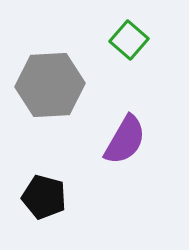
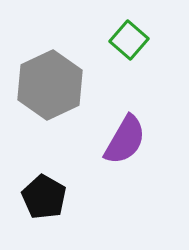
gray hexagon: rotated 22 degrees counterclockwise
black pentagon: rotated 15 degrees clockwise
